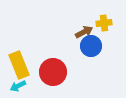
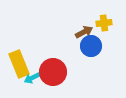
yellow rectangle: moved 1 px up
cyan arrow: moved 14 px right, 8 px up
